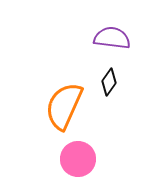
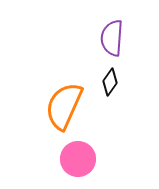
purple semicircle: rotated 93 degrees counterclockwise
black diamond: moved 1 px right
